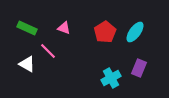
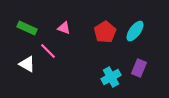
cyan ellipse: moved 1 px up
cyan cross: moved 1 px up
